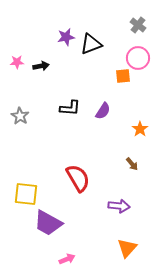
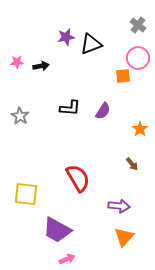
purple trapezoid: moved 9 px right, 7 px down
orange triangle: moved 3 px left, 11 px up
